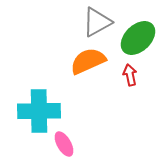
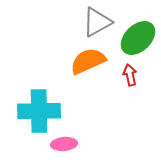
pink ellipse: rotated 65 degrees counterclockwise
